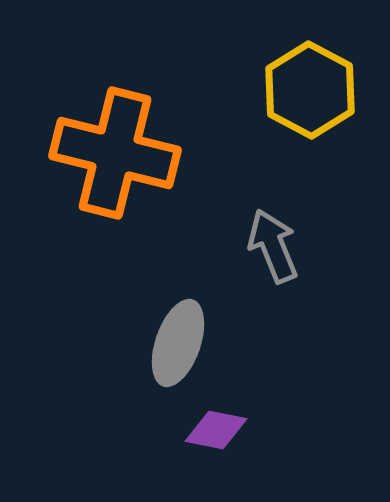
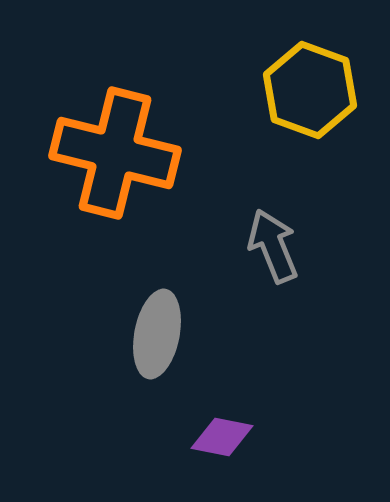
yellow hexagon: rotated 8 degrees counterclockwise
gray ellipse: moved 21 px left, 9 px up; rotated 8 degrees counterclockwise
purple diamond: moved 6 px right, 7 px down
